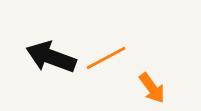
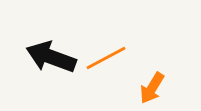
orange arrow: rotated 68 degrees clockwise
